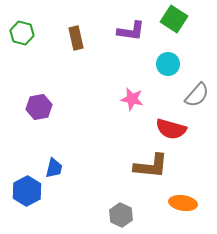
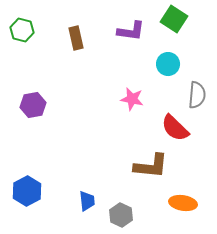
green hexagon: moved 3 px up
gray semicircle: rotated 36 degrees counterclockwise
purple hexagon: moved 6 px left, 2 px up
red semicircle: moved 4 px right, 1 px up; rotated 28 degrees clockwise
blue trapezoid: moved 33 px right, 33 px down; rotated 20 degrees counterclockwise
